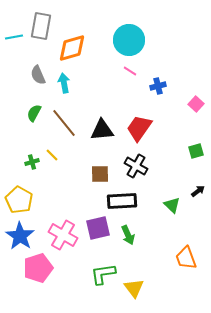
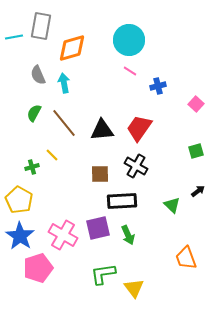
green cross: moved 5 px down
